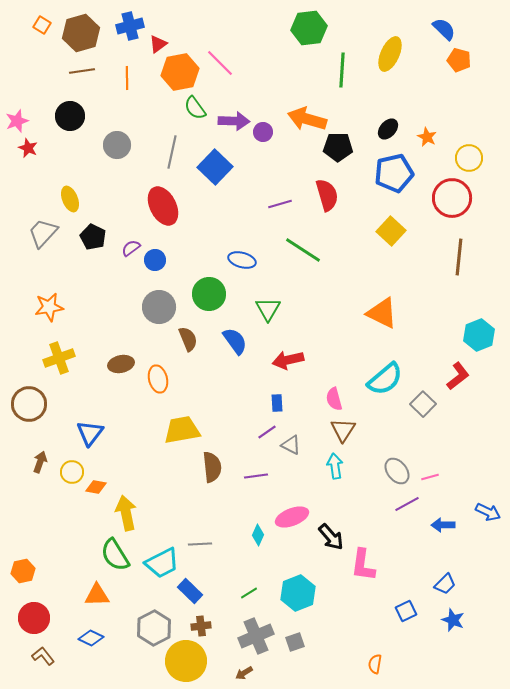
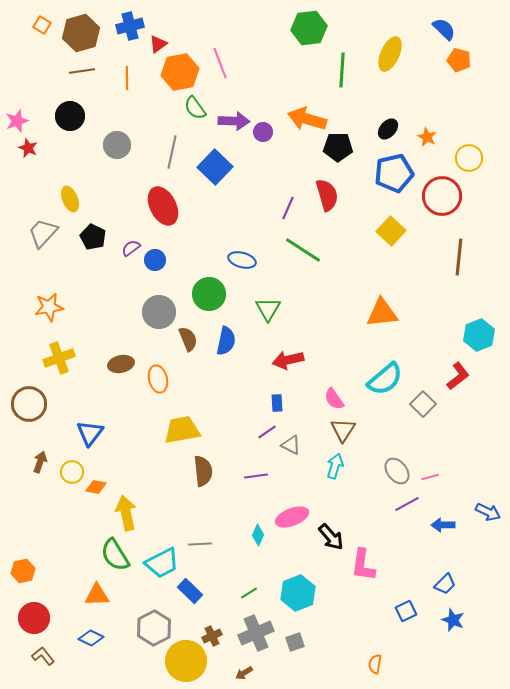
pink line at (220, 63): rotated 24 degrees clockwise
red circle at (452, 198): moved 10 px left, 2 px up
purple line at (280, 204): moved 8 px right, 4 px down; rotated 50 degrees counterclockwise
gray circle at (159, 307): moved 5 px down
orange triangle at (382, 313): rotated 32 degrees counterclockwise
blue semicircle at (235, 341): moved 9 px left; rotated 48 degrees clockwise
pink semicircle at (334, 399): rotated 20 degrees counterclockwise
cyan arrow at (335, 466): rotated 25 degrees clockwise
brown semicircle at (212, 467): moved 9 px left, 4 px down
brown cross at (201, 626): moved 11 px right, 10 px down; rotated 18 degrees counterclockwise
gray cross at (256, 636): moved 3 px up
